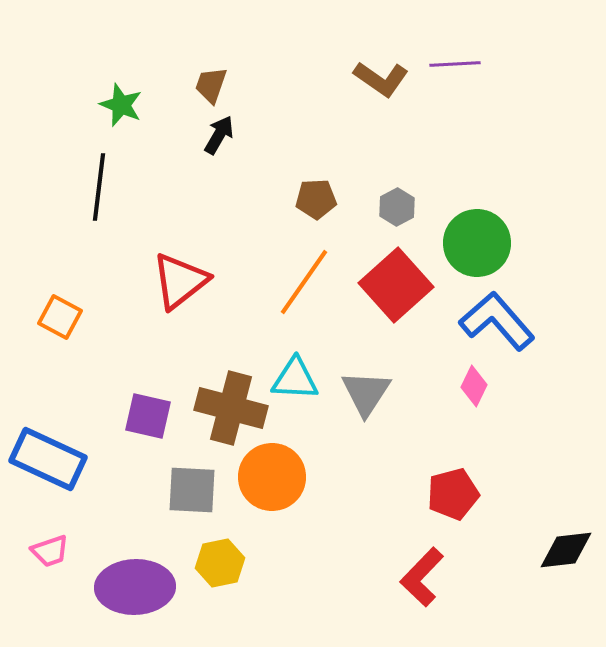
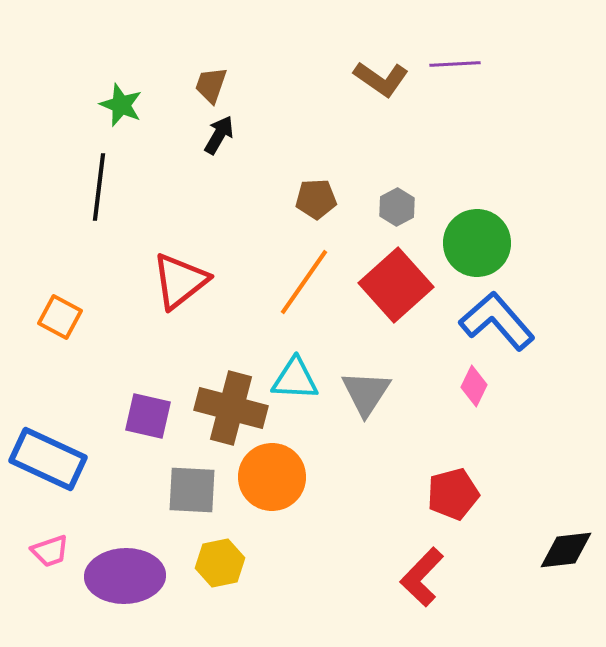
purple ellipse: moved 10 px left, 11 px up
